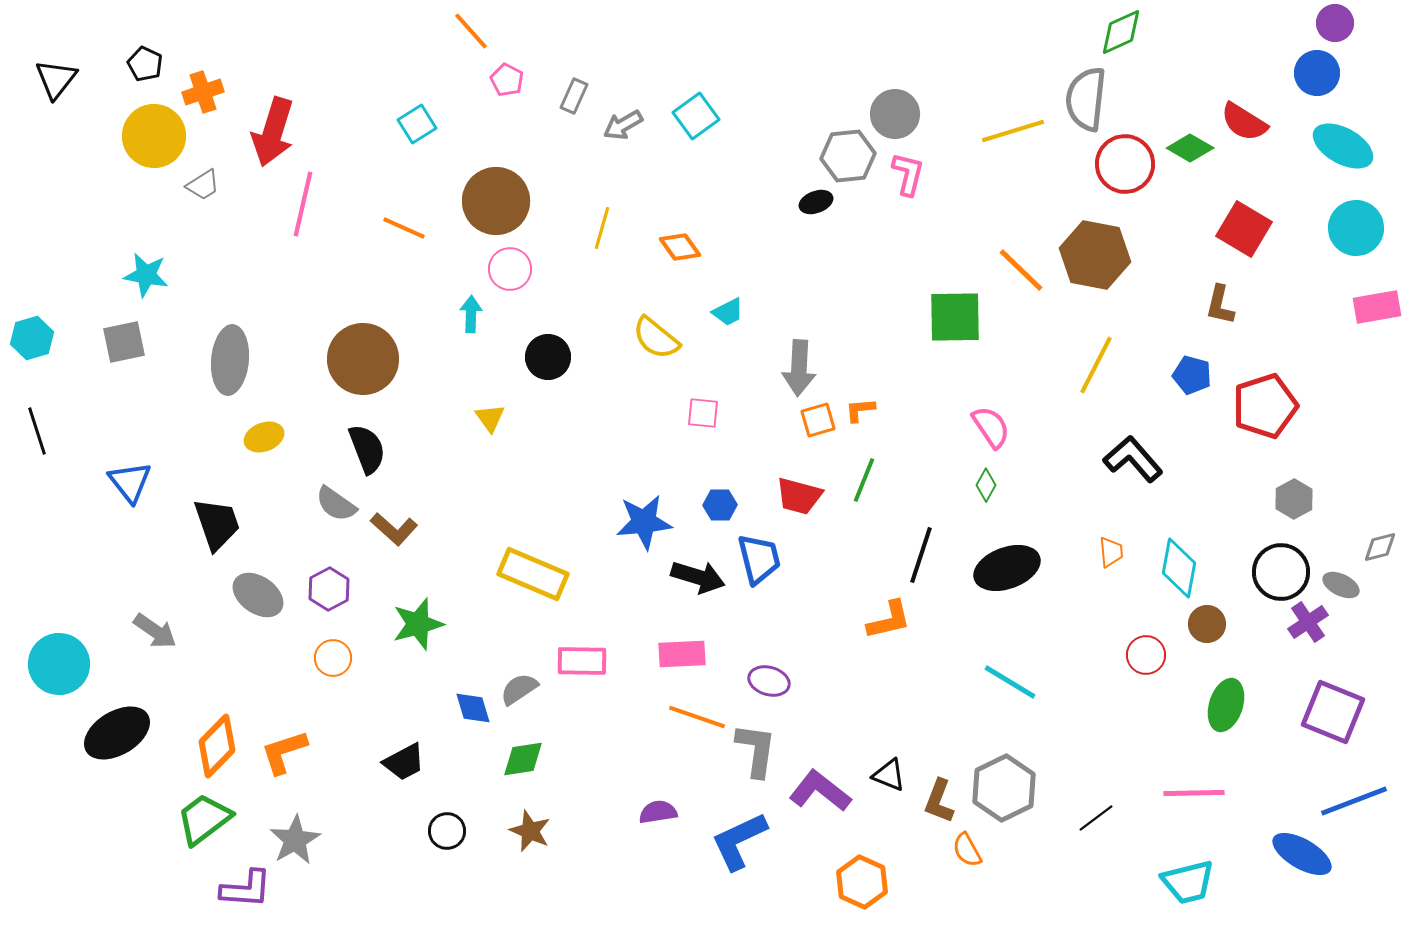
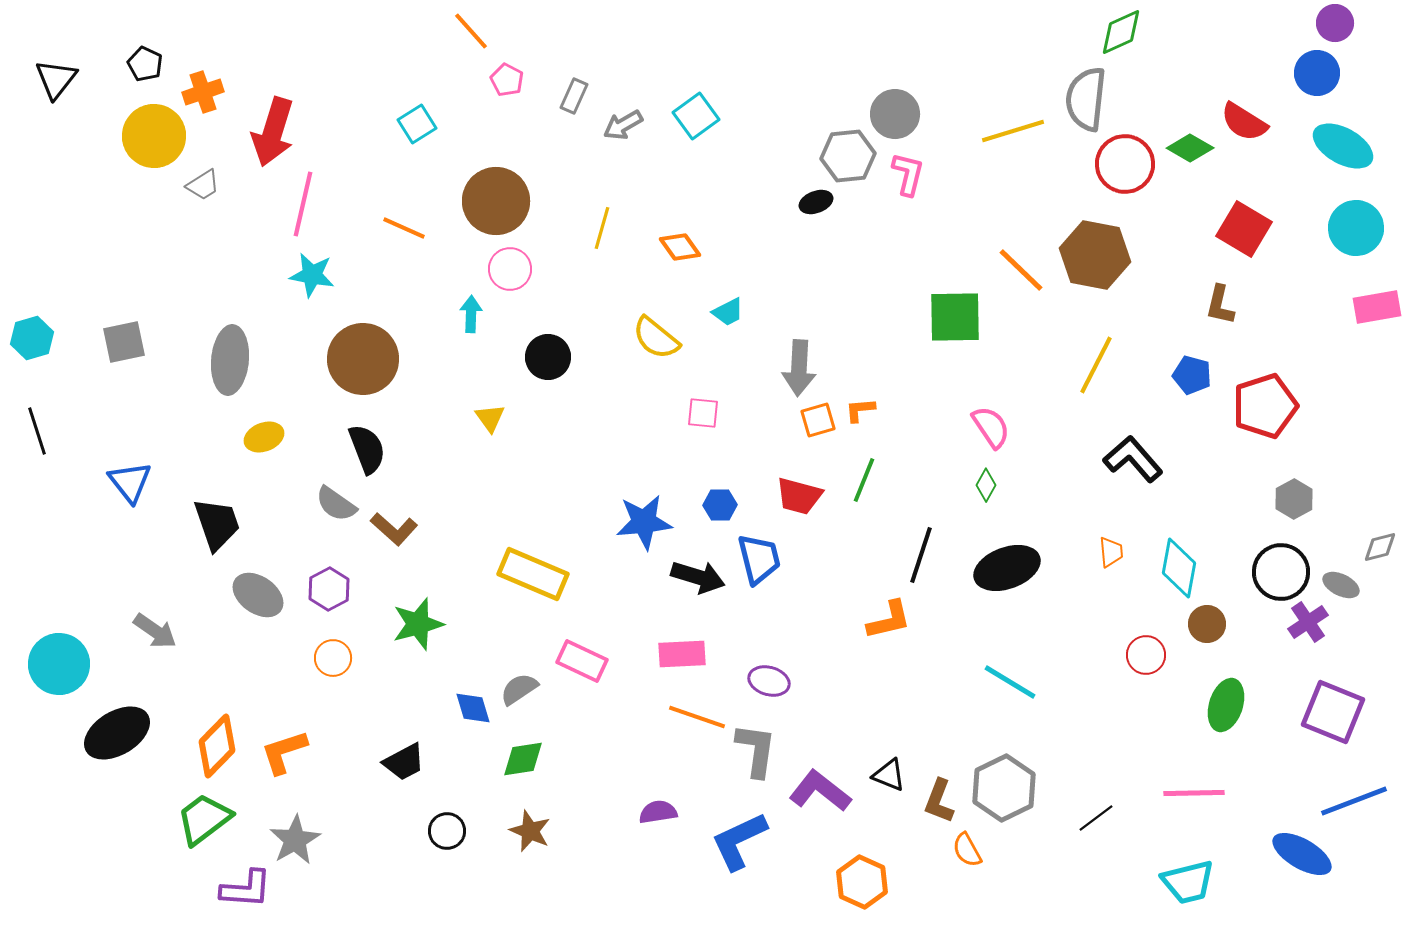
cyan star at (146, 275): moved 166 px right
pink rectangle at (582, 661): rotated 24 degrees clockwise
